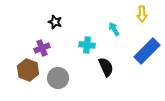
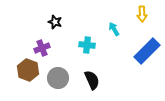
black semicircle: moved 14 px left, 13 px down
